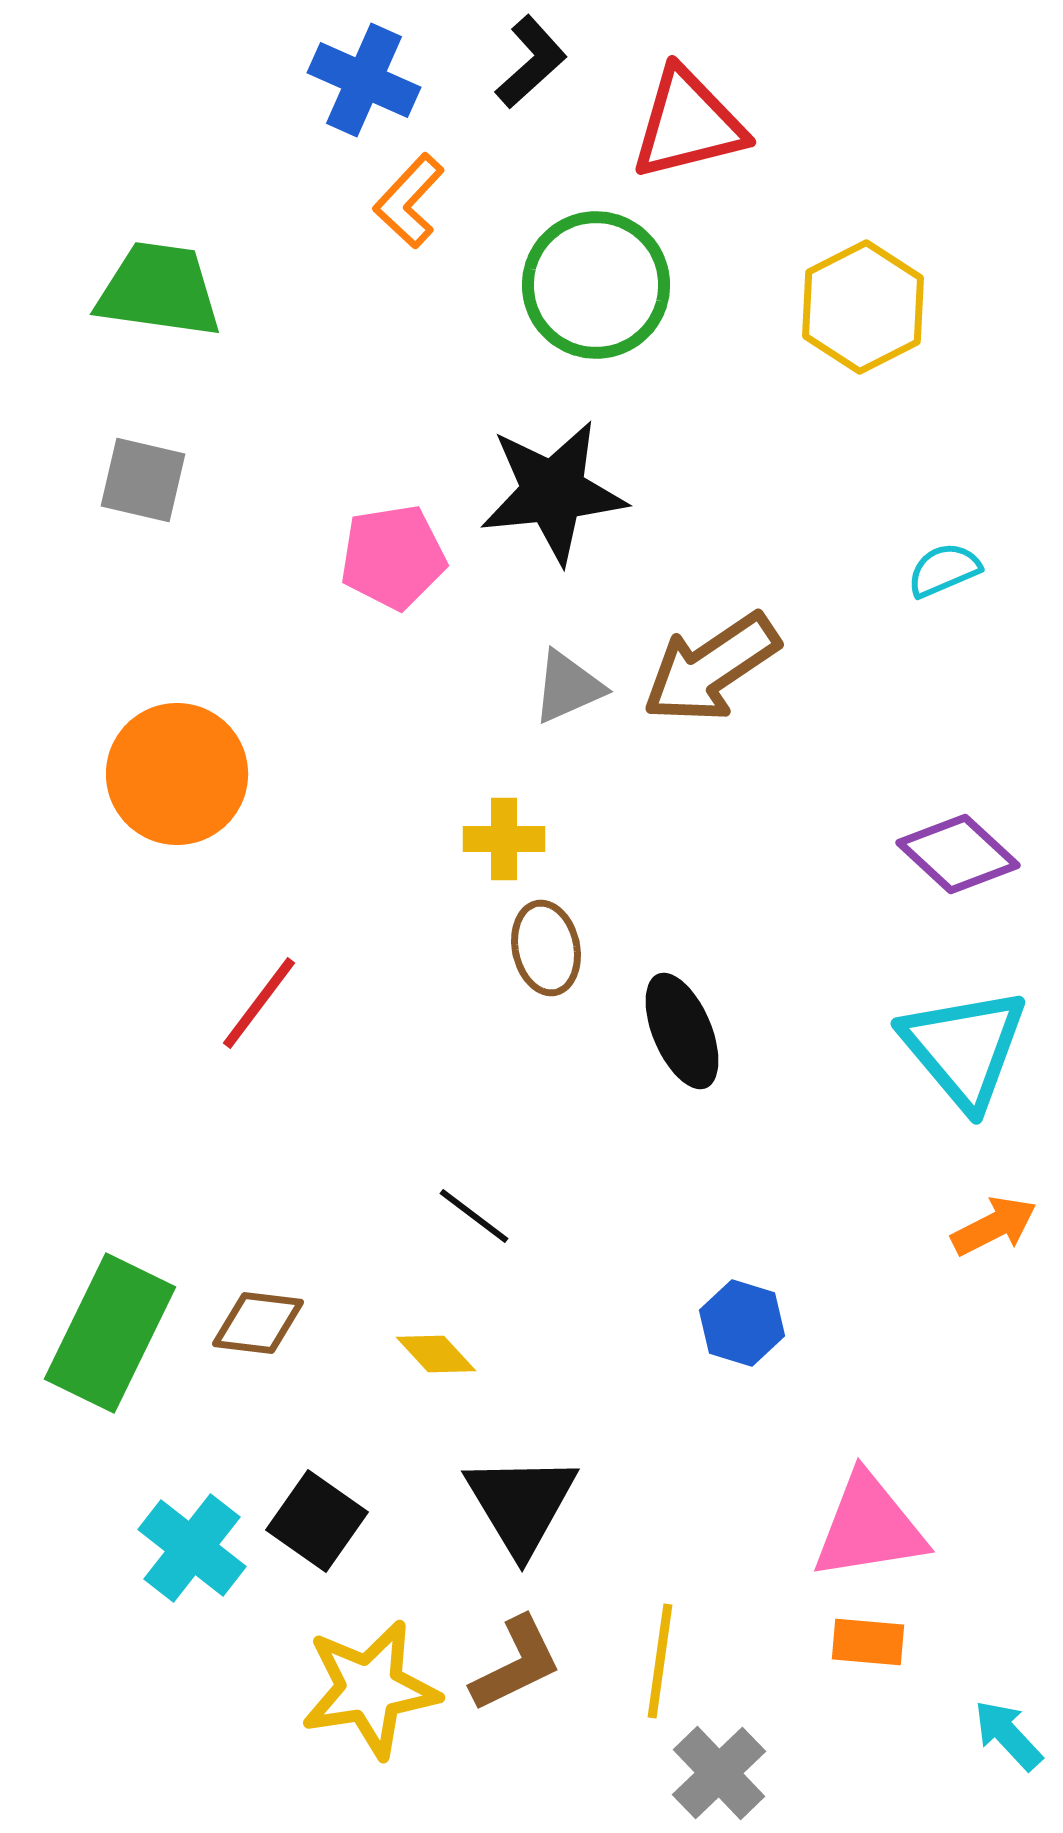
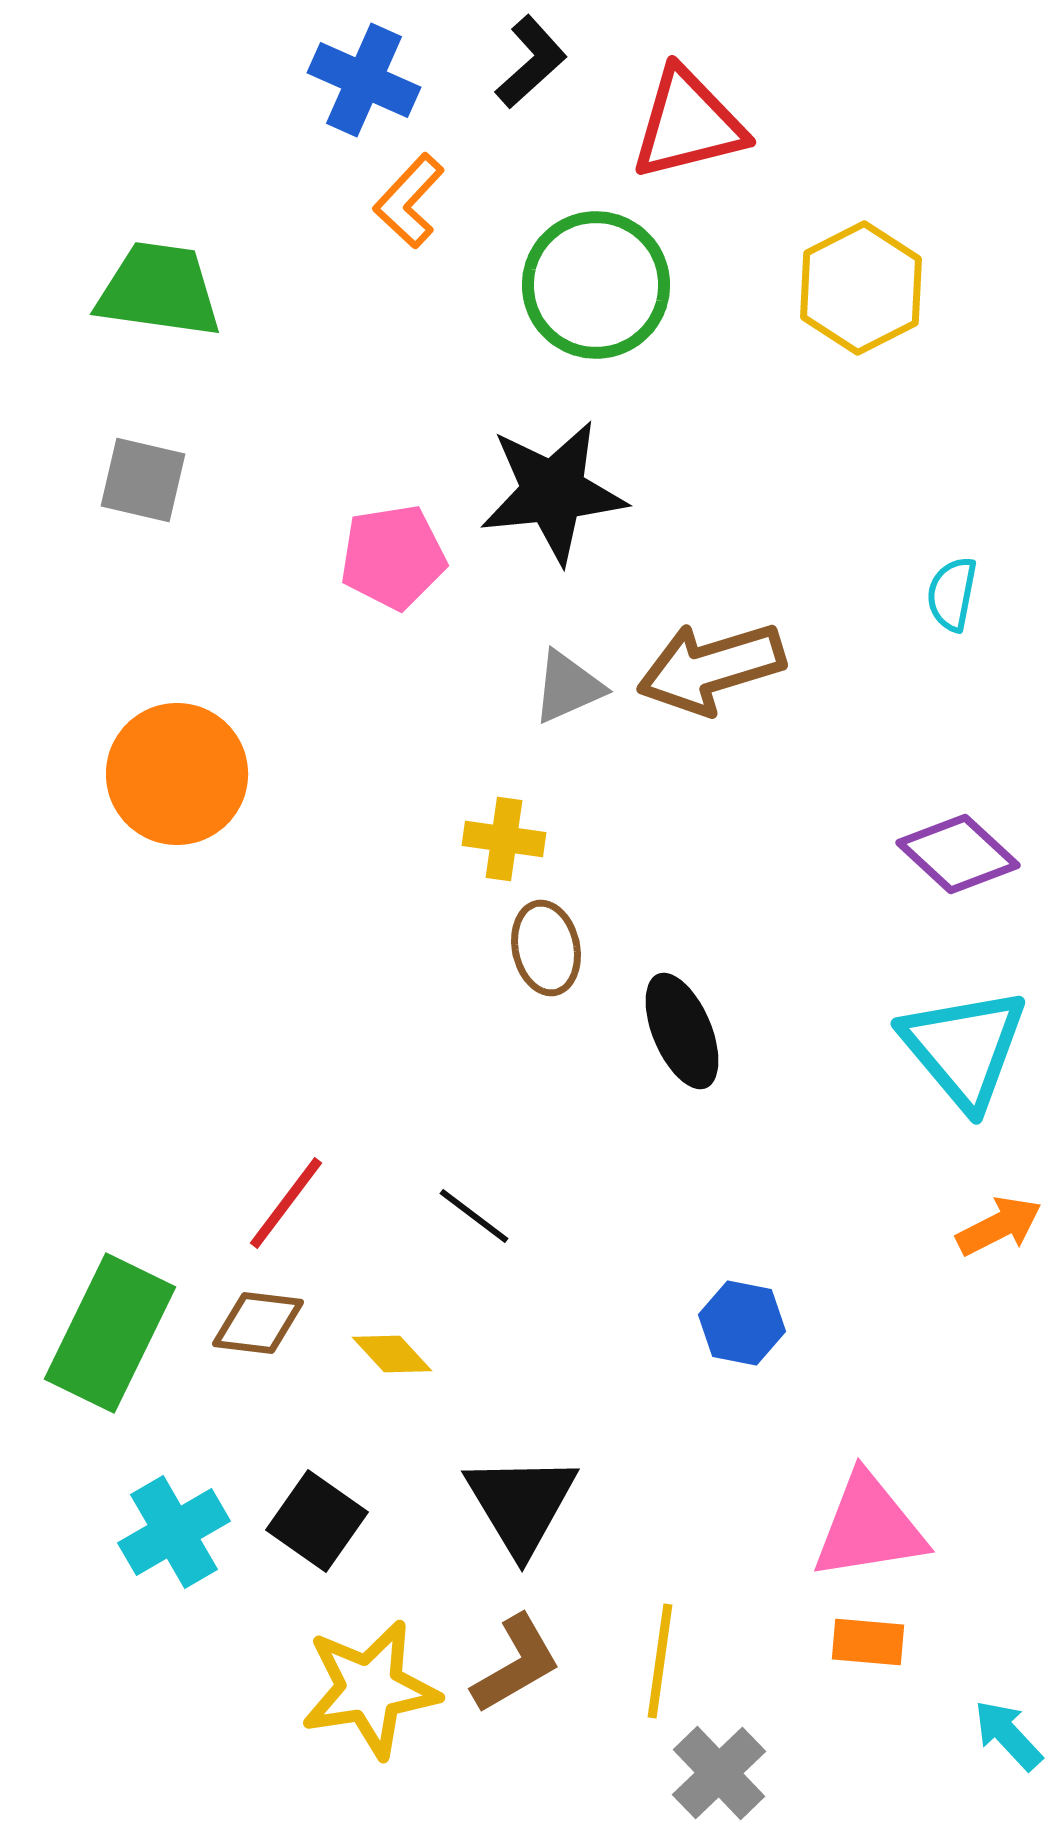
yellow hexagon: moved 2 px left, 19 px up
cyan semicircle: moved 8 px right, 24 px down; rotated 56 degrees counterclockwise
brown arrow: rotated 17 degrees clockwise
yellow cross: rotated 8 degrees clockwise
red line: moved 27 px right, 200 px down
orange arrow: moved 5 px right
blue hexagon: rotated 6 degrees counterclockwise
yellow diamond: moved 44 px left
cyan cross: moved 18 px left, 16 px up; rotated 22 degrees clockwise
brown L-shape: rotated 4 degrees counterclockwise
